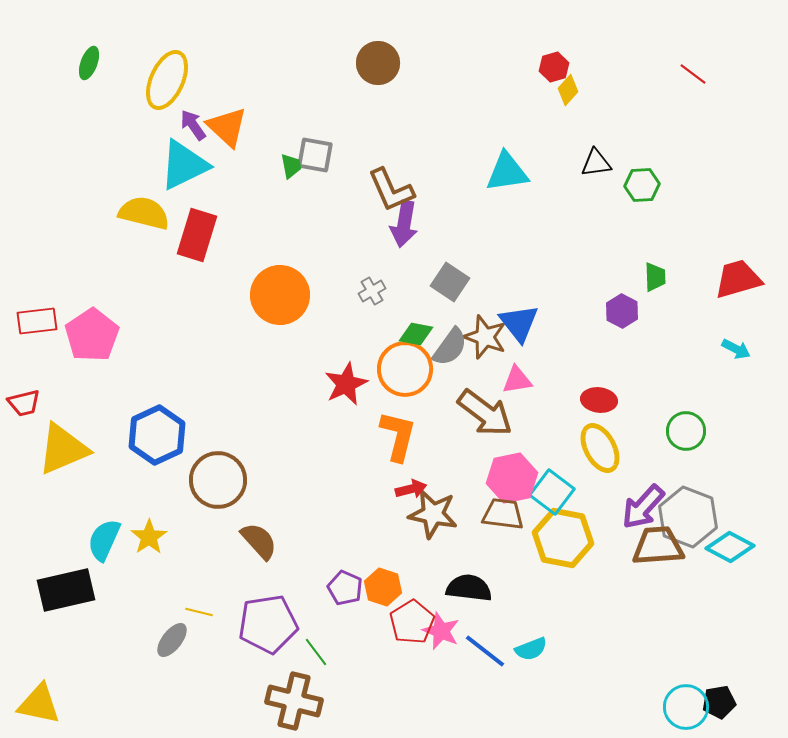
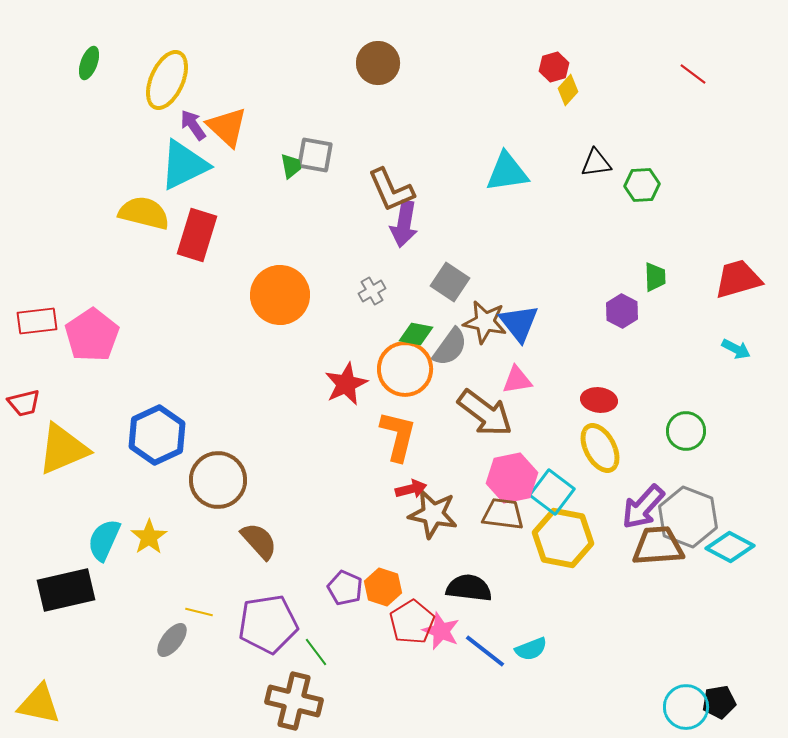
brown star at (485, 337): moved 15 px up; rotated 9 degrees counterclockwise
